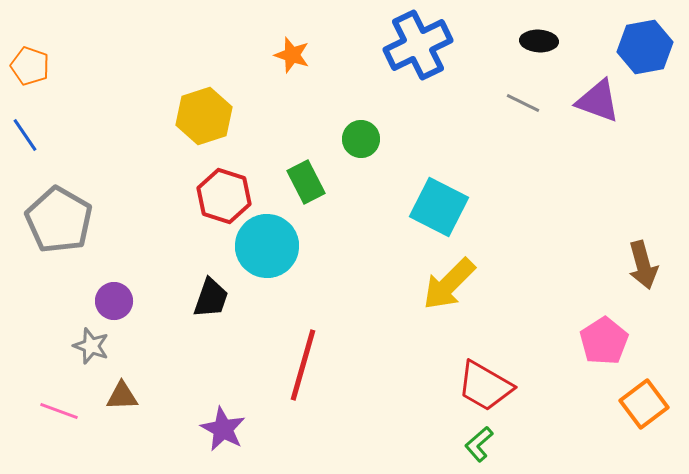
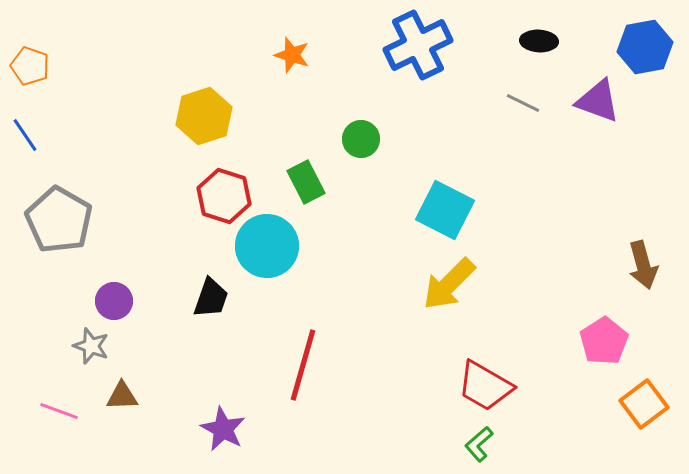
cyan square: moved 6 px right, 3 px down
